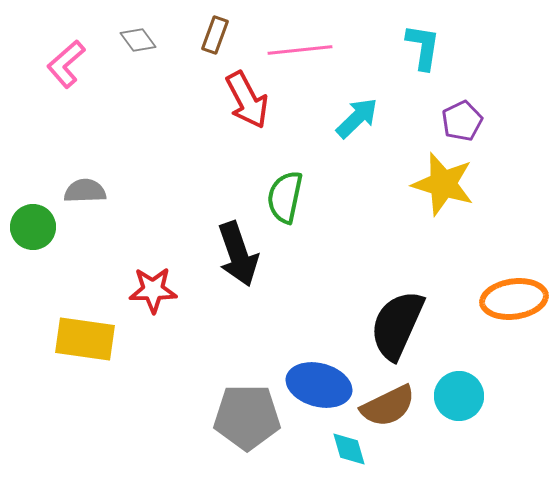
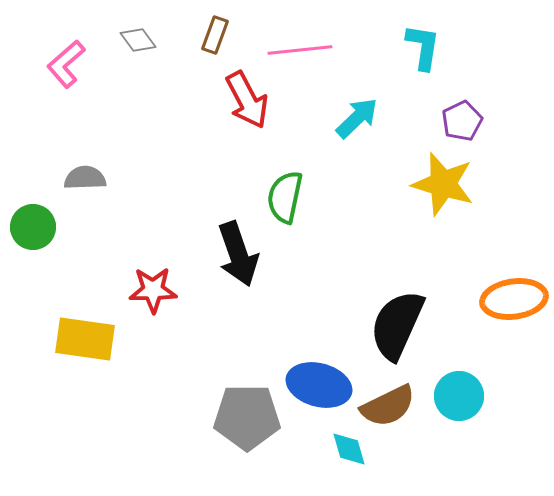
gray semicircle: moved 13 px up
